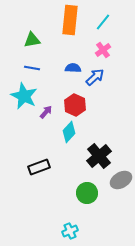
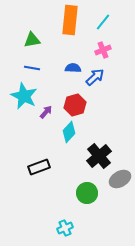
pink cross: rotated 14 degrees clockwise
red hexagon: rotated 20 degrees clockwise
gray ellipse: moved 1 px left, 1 px up
cyan cross: moved 5 px left, 3 px up
